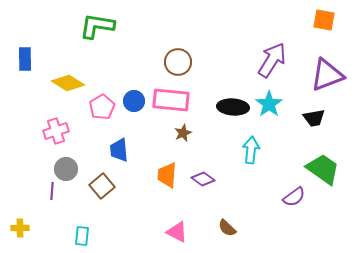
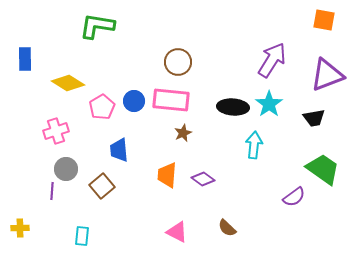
cyan arrow: moved 3 px right, 5 px up
